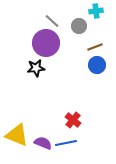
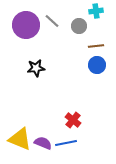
purple circle: moved 20 px left, 18 px up
brown line: moved 1 px right, 1 px up; rotated 14 degrees clockwise
yellow triangle: moved 3 px right, 4 px down
